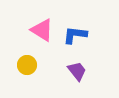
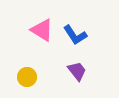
blue L-shape: rotated 130 degrees counterclockwise
yellow circle: moved 12 px down
